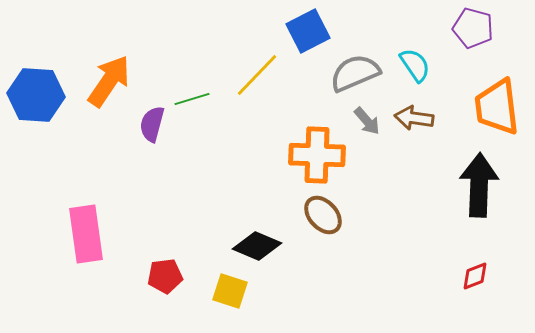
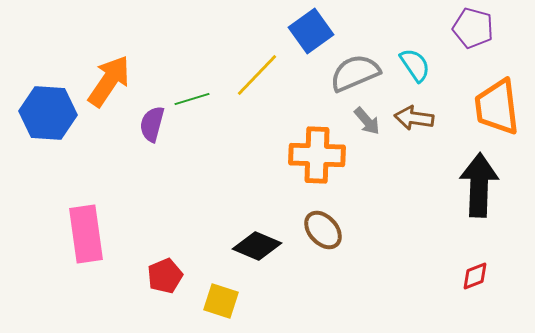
blue square: moved 3 px right; rotated 9 degrees counterclockwise
blue hexagon: moved 12 px right, 18 px down
brown ellipse: moved 15 px down
red pentagon: rotated 16 degrees counterclockwise
yellow square: moved 9 px left, 10 px down
